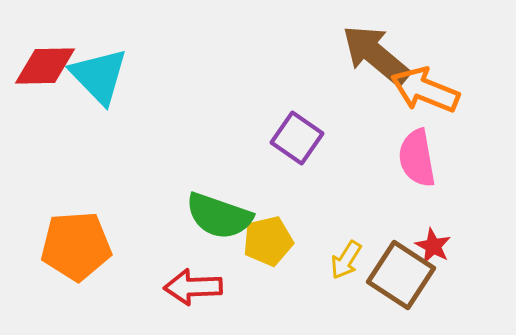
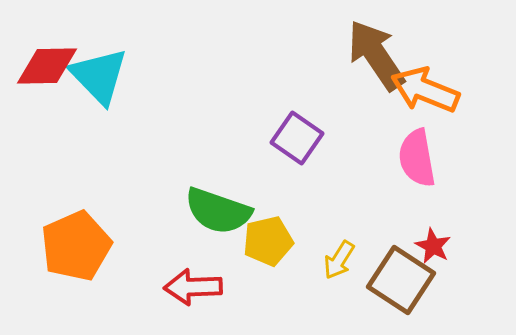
brown arrow: rotated 16 degrees clockwise
red diamond: moved 2 px right
green semicircle: moved 1 px left, 5 px up
orange pentagon: rotated 20 degrees counterclockwise
yellow arrow: moved 7 px left
brown square: moved 5 px down
